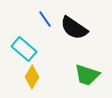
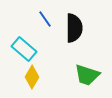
black semicircle: rotated 124 degrees counterclockwise
